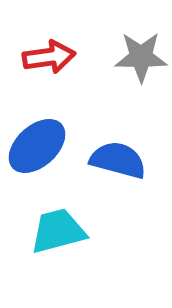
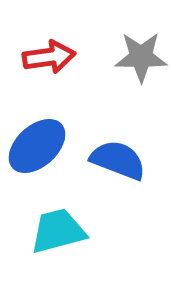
blue semicircle: rotated 6 degrees clockwise
